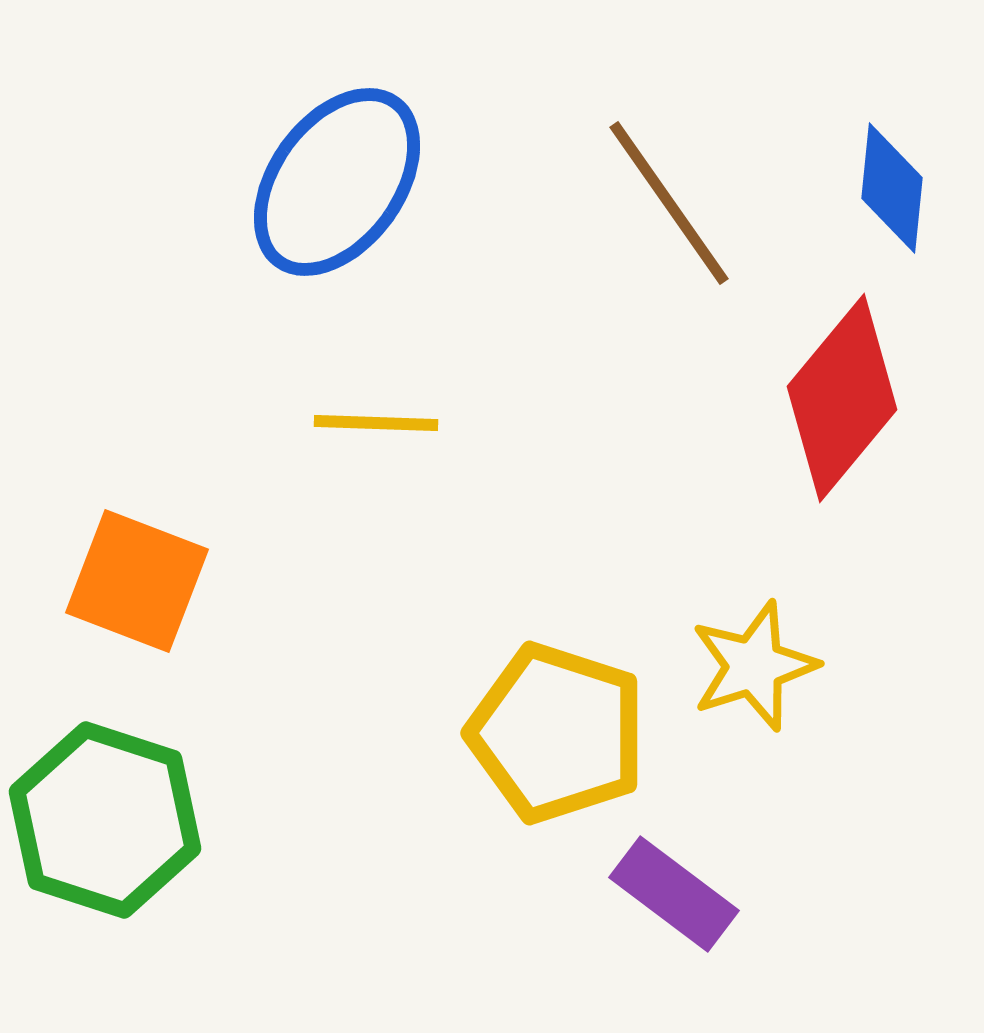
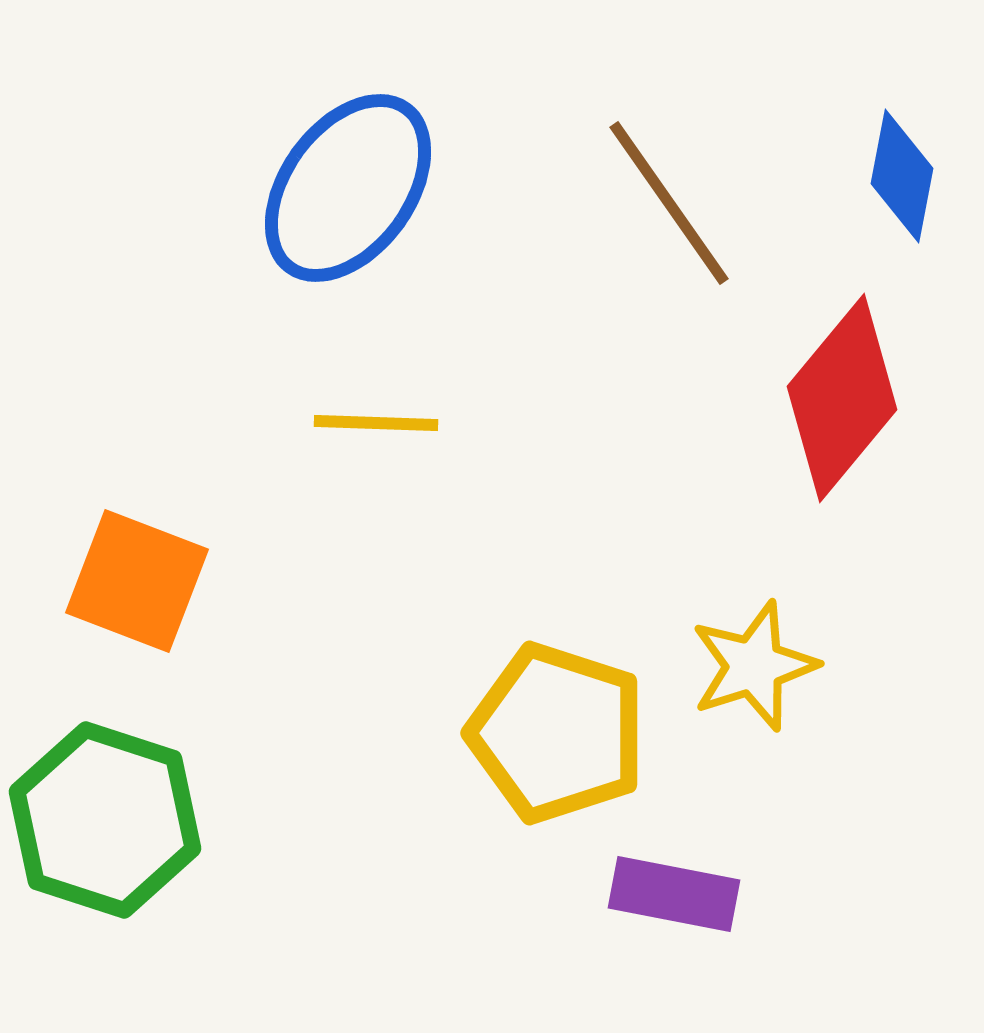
blue ellipse: moved 11 px right, 6 px down
blue diamond: moved 10 px right, 12 px up; rotated 5 degrees clockwise
purple rectangle: rotated 26 degrees counterclockwise
